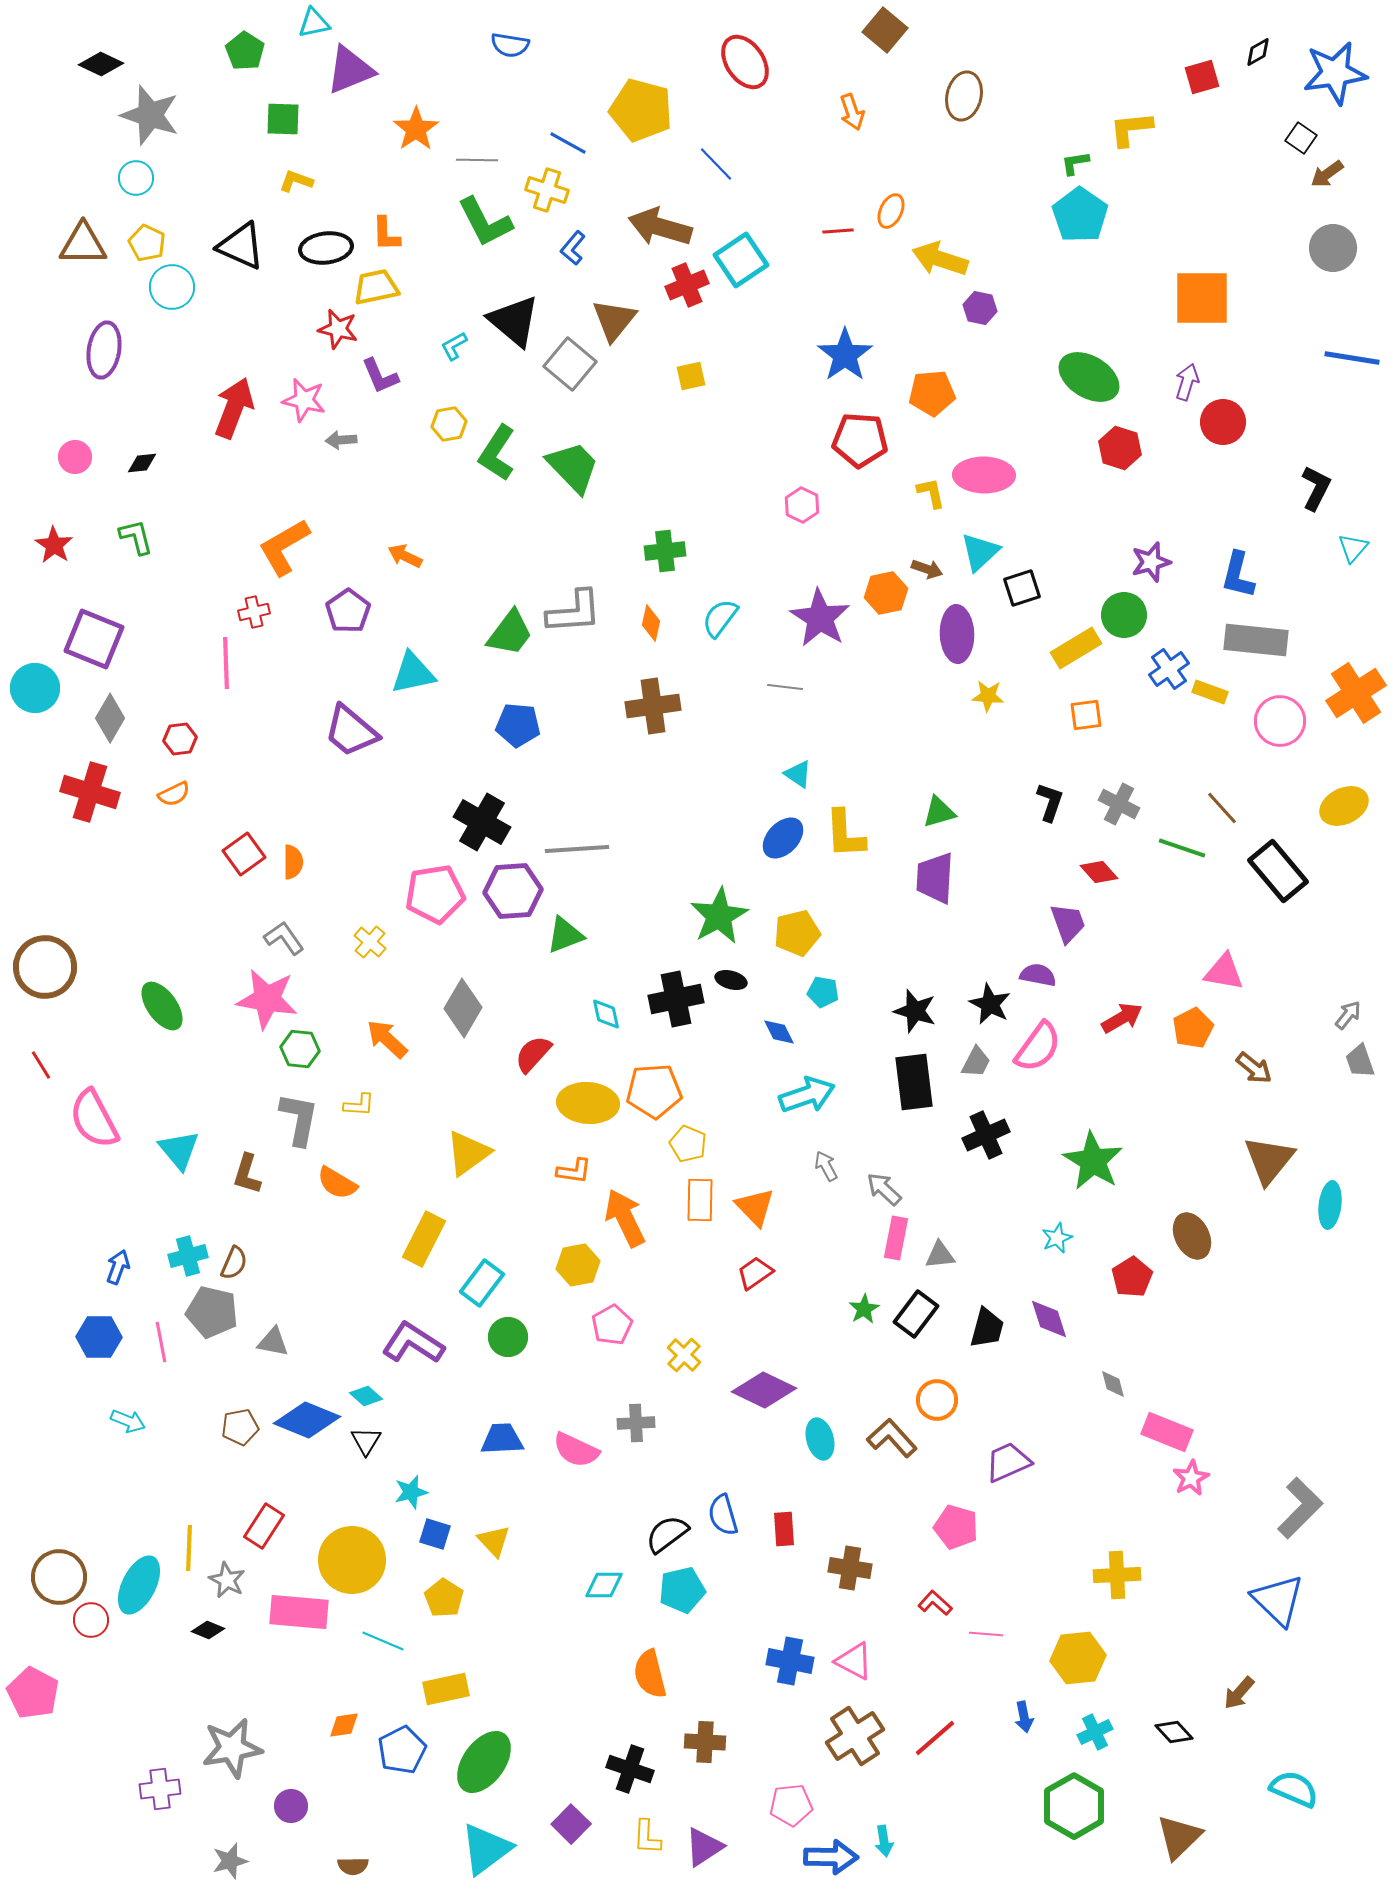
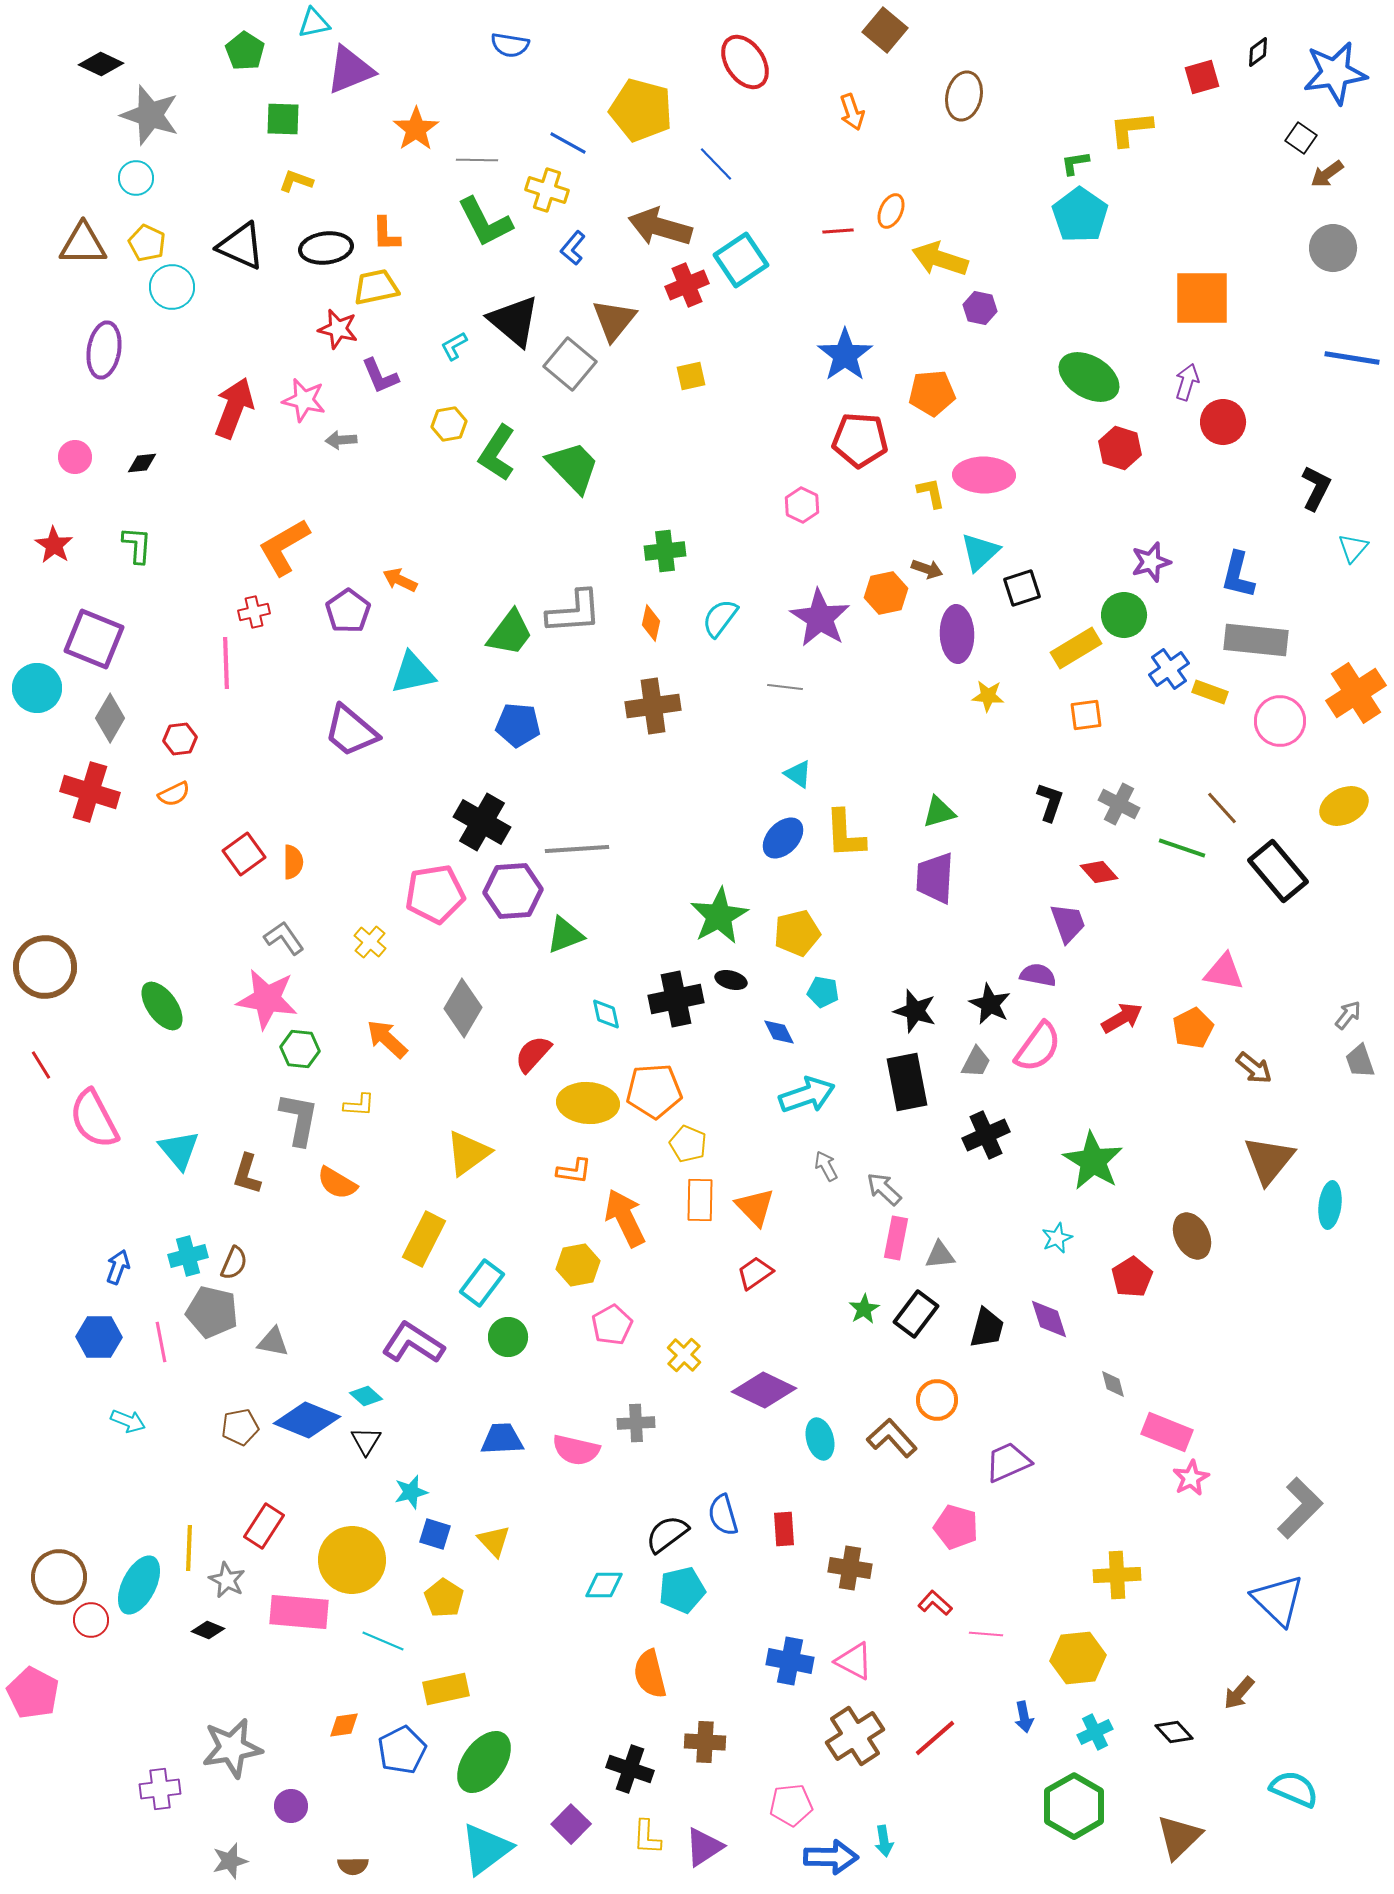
black diamond at (1258, 52): rotated 8 degrees counterclockwise
green L-shape at (136, 537): moved 1 px right, 8 px down; rotated 18 degrees clockwise
orange arrow at (405, 556): moved 5 px left, 24 px down
cyan circle at (35, 688): moved 2 px right
black rectangle at (914, 1082): moved 7 px left; rotated 4 degrees counterclockwise
pink semicircle at (576, 1450): rotated 12 degrees counterclockwise
